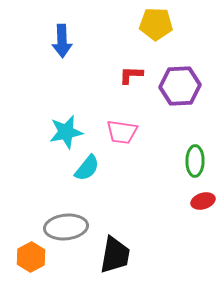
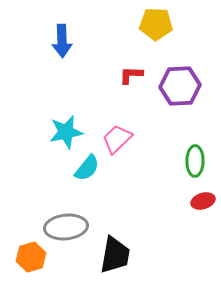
pink trapezoid: moved 5 px left, 7 px down; rotated 128 degrees clockwise
orange hexagon: rotated 12 degrees clockwise
